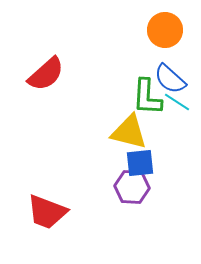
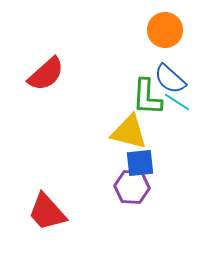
red trapezoid: rotated 27 degrees clockwise
